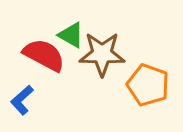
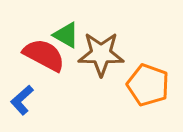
green triangle: moved 5 px left
brown star: moved 1 px left
